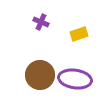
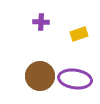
purple cross: rotated 21 degrees counterclockwise
brown circle: moved 1 px down
